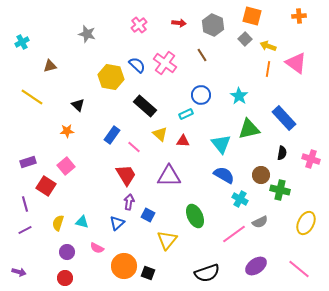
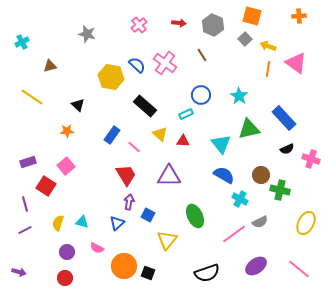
black semicircle at (282, 153): moved 5 px right, 4 px up; rotated 56 degrees clockwise
